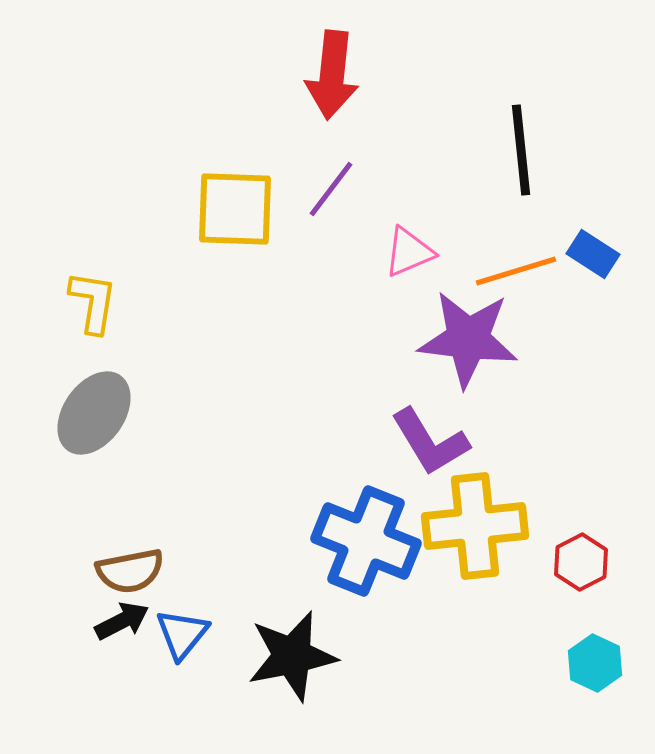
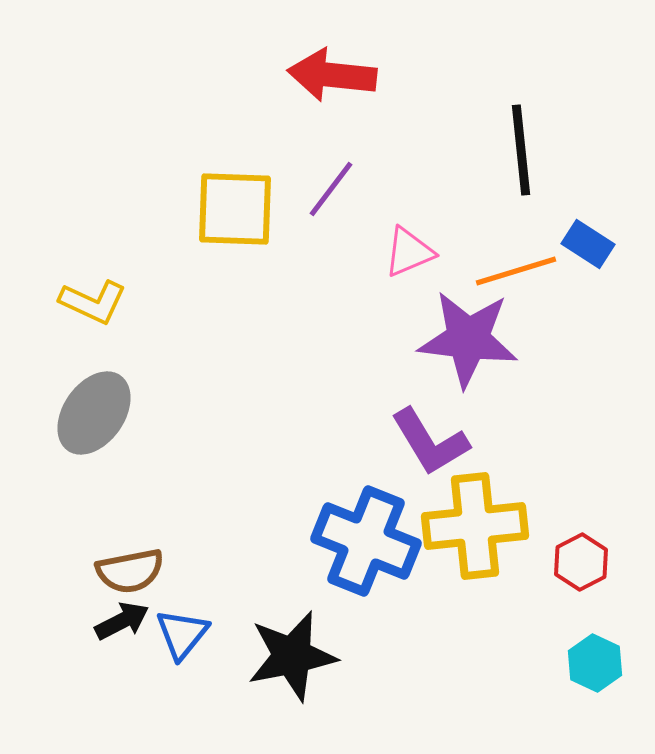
red arrow: rotated 90 degrees clockwise
blue rectangle: moved 5 px left, 10 px up
yellow L-shape: rotated 106 degrees clockwise
